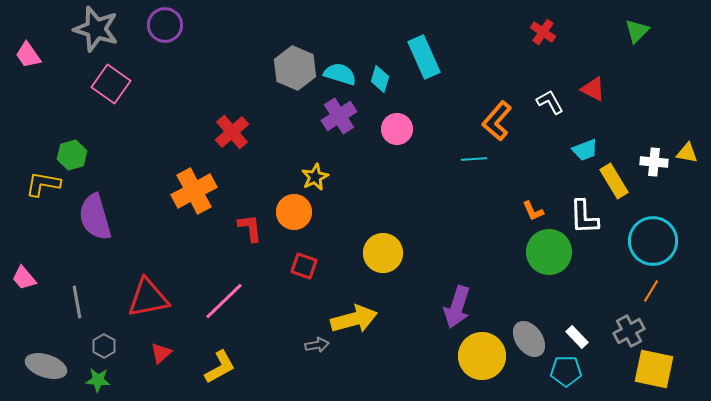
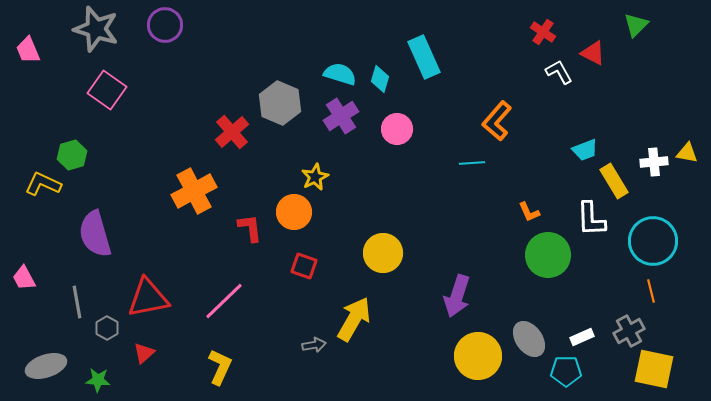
green triangle at (637, 31): moved 1 px left, 6 px up
pink trapezoid at (28, 55): moved 5 px up; rotated 12 degrees clockwise
gray hexagon at (295, 68): moved 15 px left, 35 px down
pink square at (111, 84): moved 4 px left, 6 px down
red triangle at (593, 89): moved 36 px up
white L-shape at (550, 102): moved 9 px right, 30 px up
purple cross at (339, 116): moved 2 px right
cyan line at (474, 159): moved 2 px left, 4 px down
white cross at (654, 162): rotated 12 degrees counterclockwise
yellow L-shape at (43, 184): rotated 15 degrees clockwise
orange L-shape at (533, 211): moved 4 px left, 1 px down
purple semicircle at (95, 217): moved 17 px down
white L-shape at (584, 217): moved 7 px right, 2 px down
green circle at (549, 252): moved 1 px left, 3 px down
pink trapezoid at (24, 278): rotated 12 degrees clockwise
orange line at (651, 291): rotated 45 degrees counterclockwise
purple arrow at (457, 307): moved 11 px up
yellow arrow at (354, 319): rotated 45 degrees counterclockwise
white rectangle at (577, 337): moved 5 px right; rotated 70 degrees counterclockwise
gray arrow at (317, 345): moved 3 px left
gray hexagon at (104, 346): moved 3 px right, 18 px up
red triangle at (161, 353): moved 17 px left
yellow circle at (482, 356): moved 4 px left
gray ellipse at (46, 366): rotated 36 degrees counterclockwise
yellow L-shape at (220, 367): rotated 36 degrees counterclockwise
